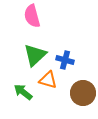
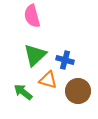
brown circle: moved 5 px left, 2 px up
